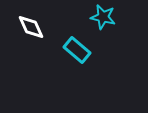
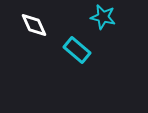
white diamond: moved 3 px right, 2 px up
